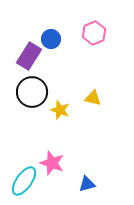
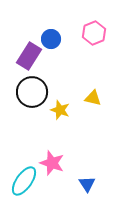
blue triangle: rotated 48 degrees counterclockwise
